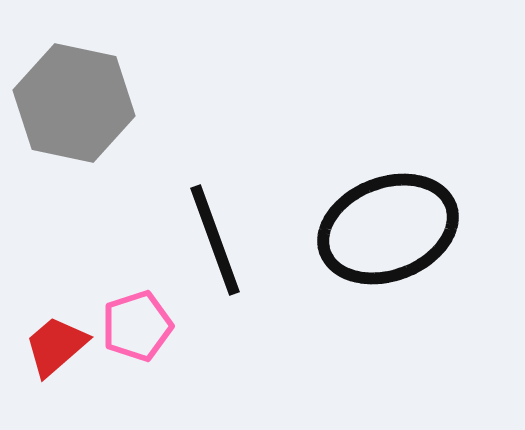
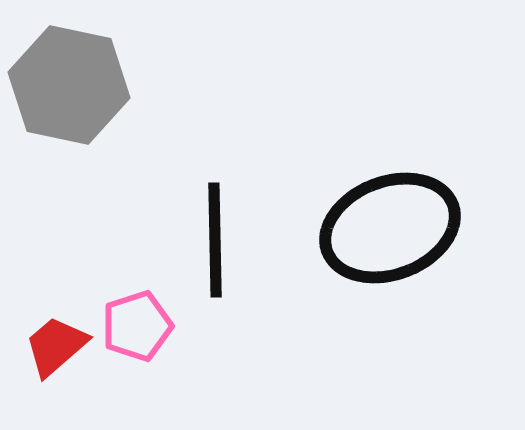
gray hexagon: moved 5 px left, 18 px up
black ellipse: moved 2 px right, 1 px up
black line: rotated 19 degrees clockwise
